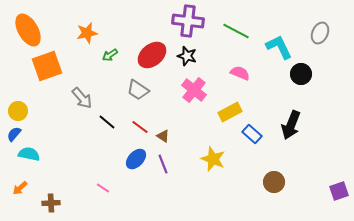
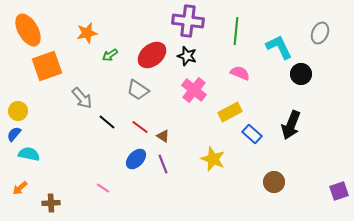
green line: rotated 68 degrees clockwise
